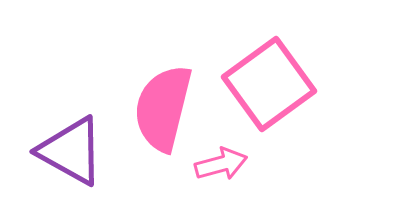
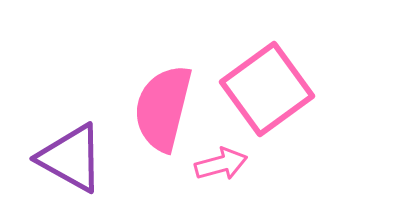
pink square: moved 2 px left, 5 px down
purple triangle: moved 7 px down
